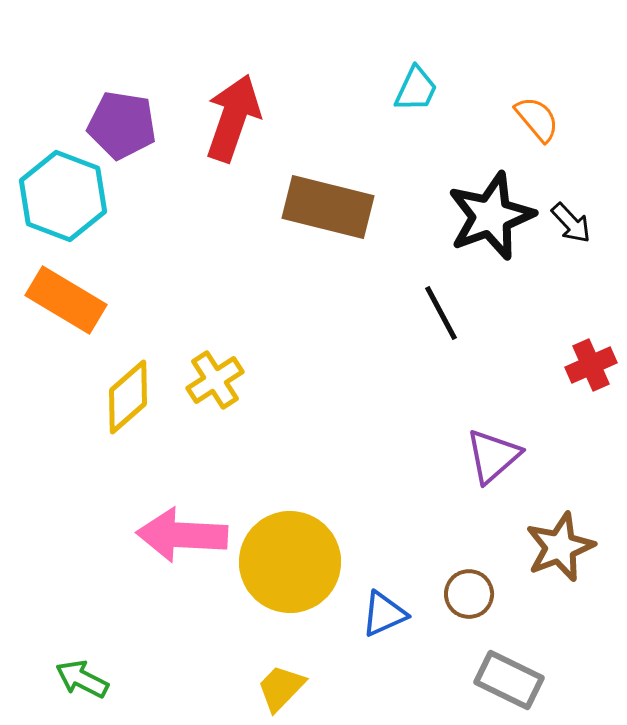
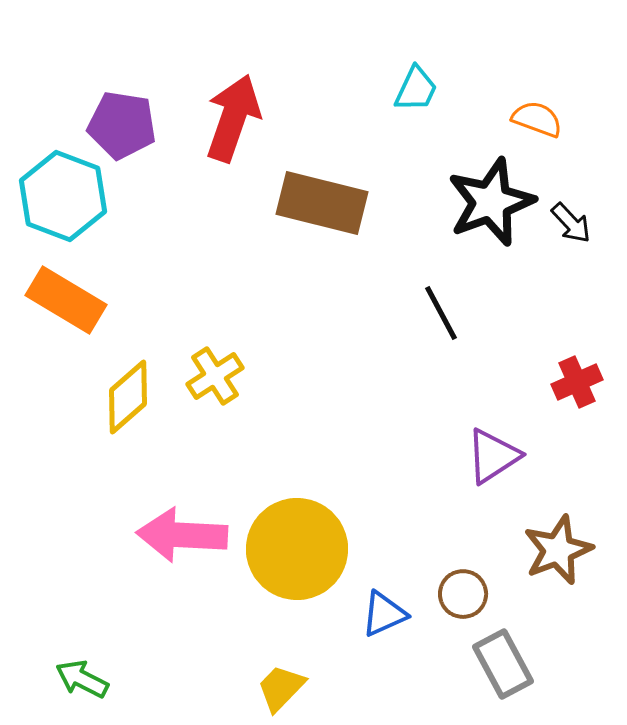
orange semicircle: rotated 30 degrees counterclockwise
brown rectangle: moved 6 px left, 4 px up
black star: moved 14 px up
red cross: moved 14 px left, 17 px down
yellow cross: moved 4 px up
purple triangle: rotated 8 degrees clockwise
brown star: moved 2 px left, 3 px down
yellow circle: moved 7 px right, 13 px up
brown circle: moved 6 px left
gray rectangle: moved 6 px left, 16 px up; rotated 36 degrees clockwise
